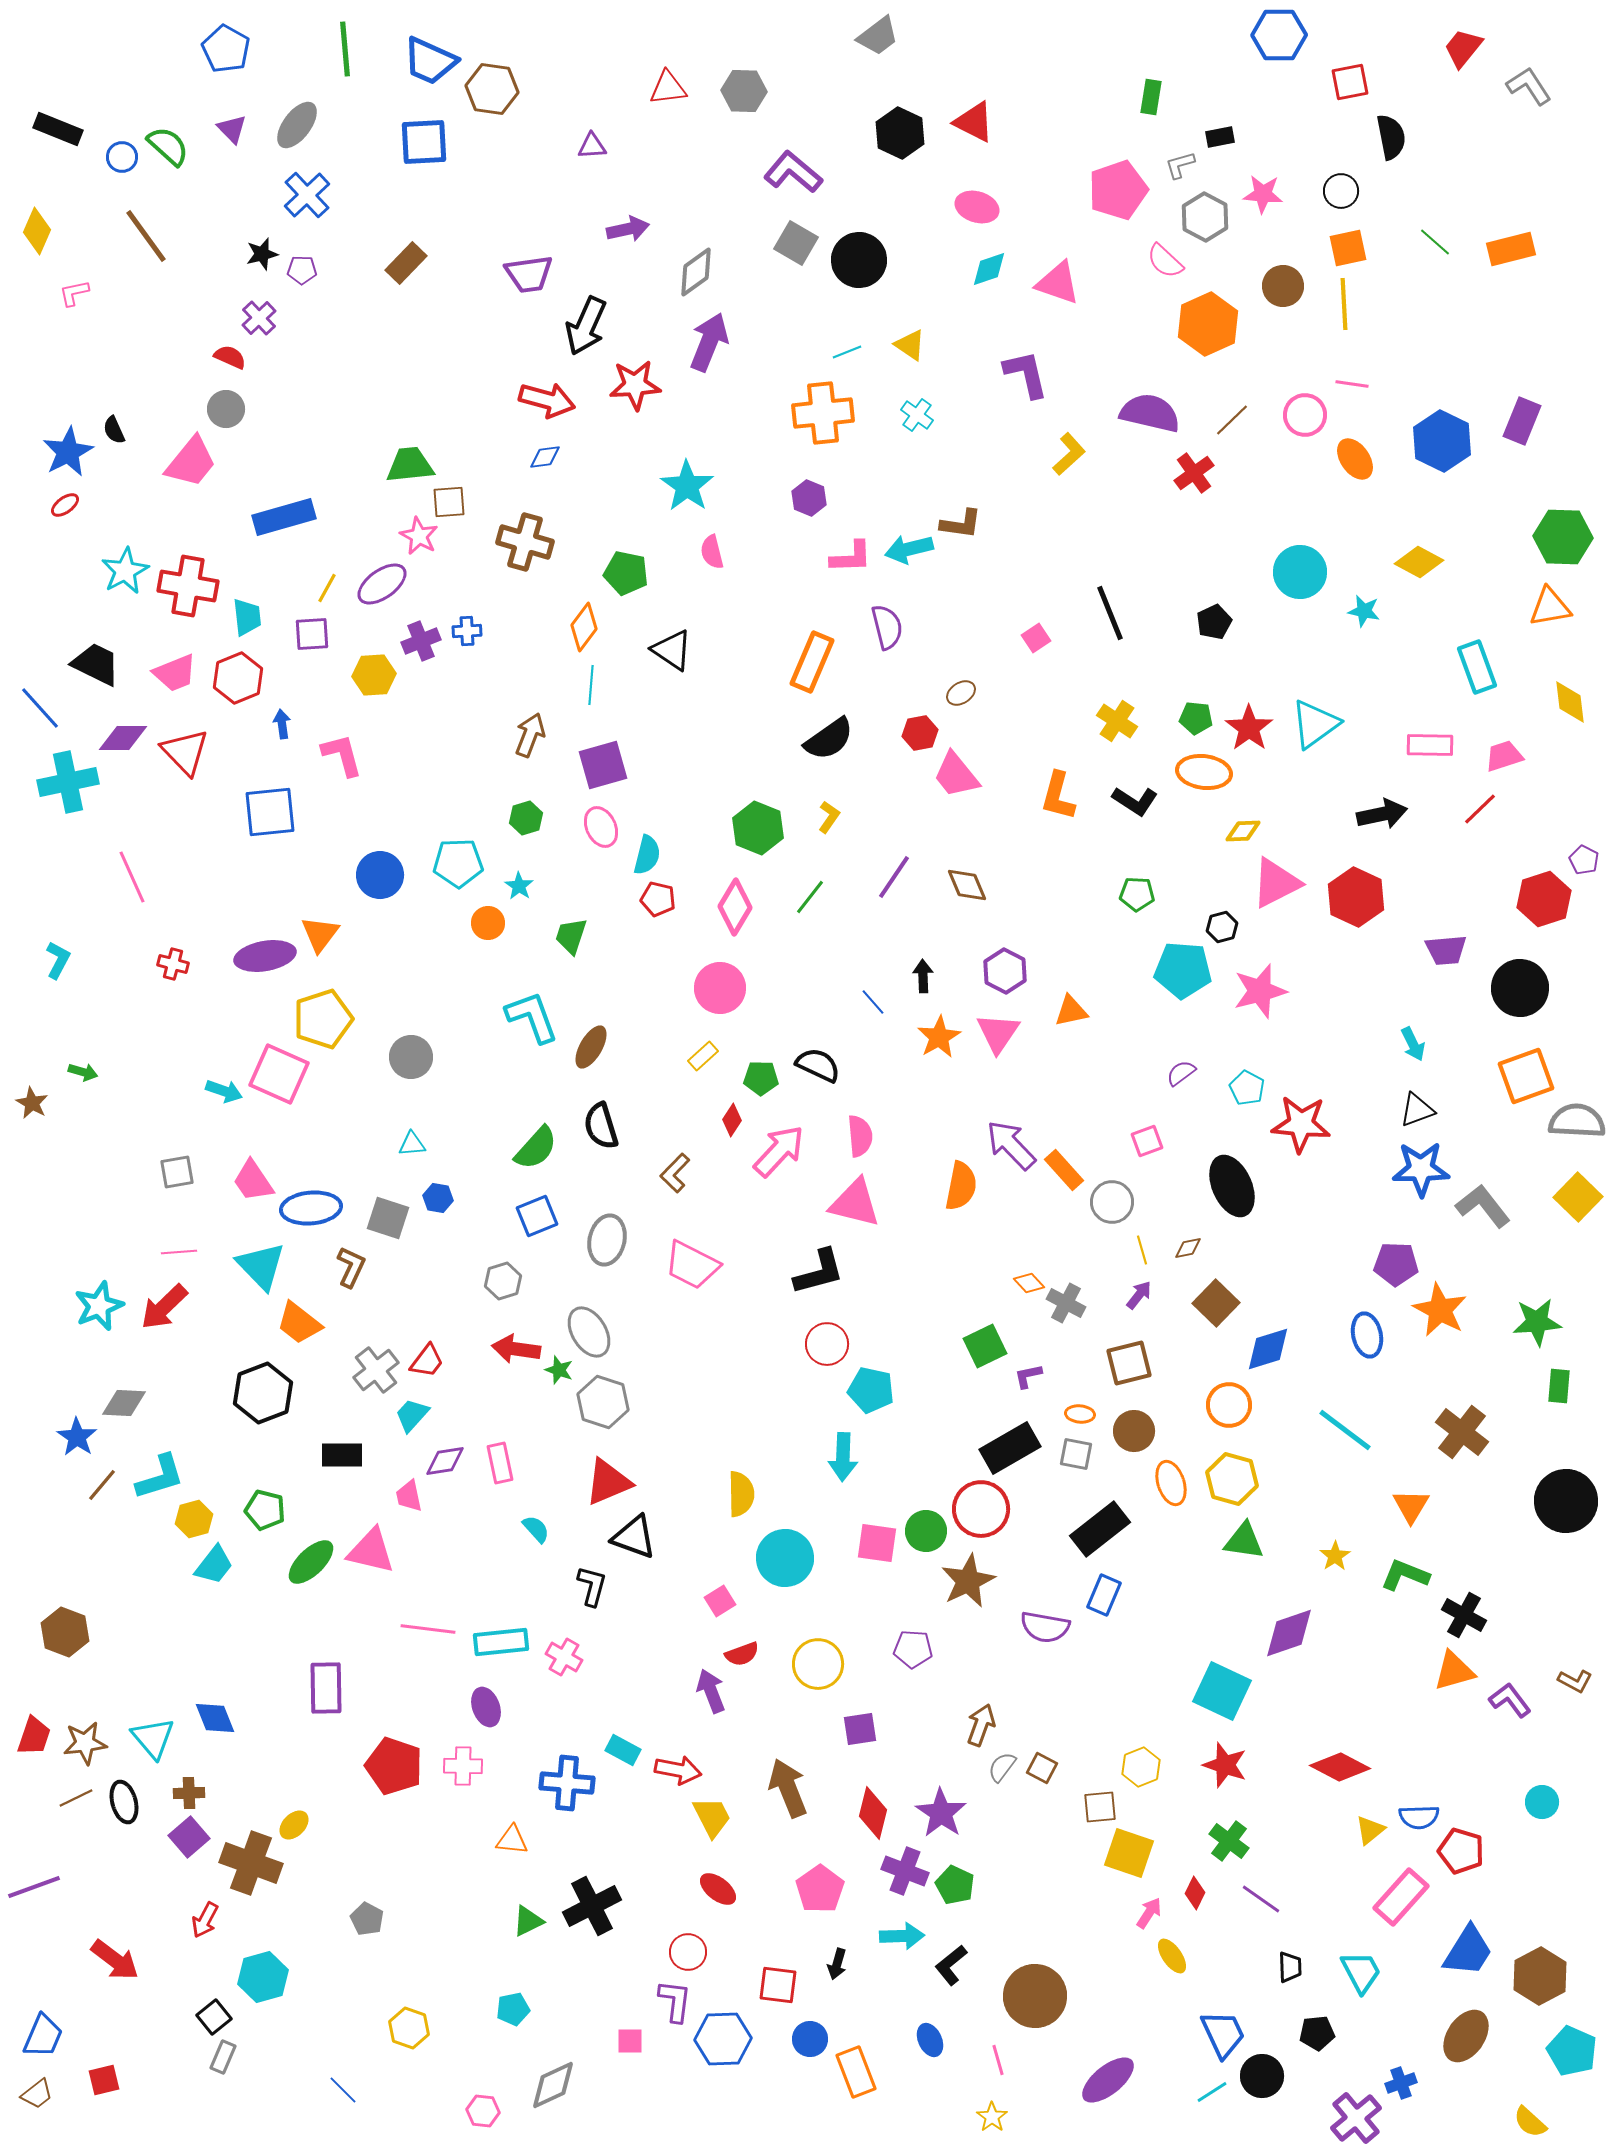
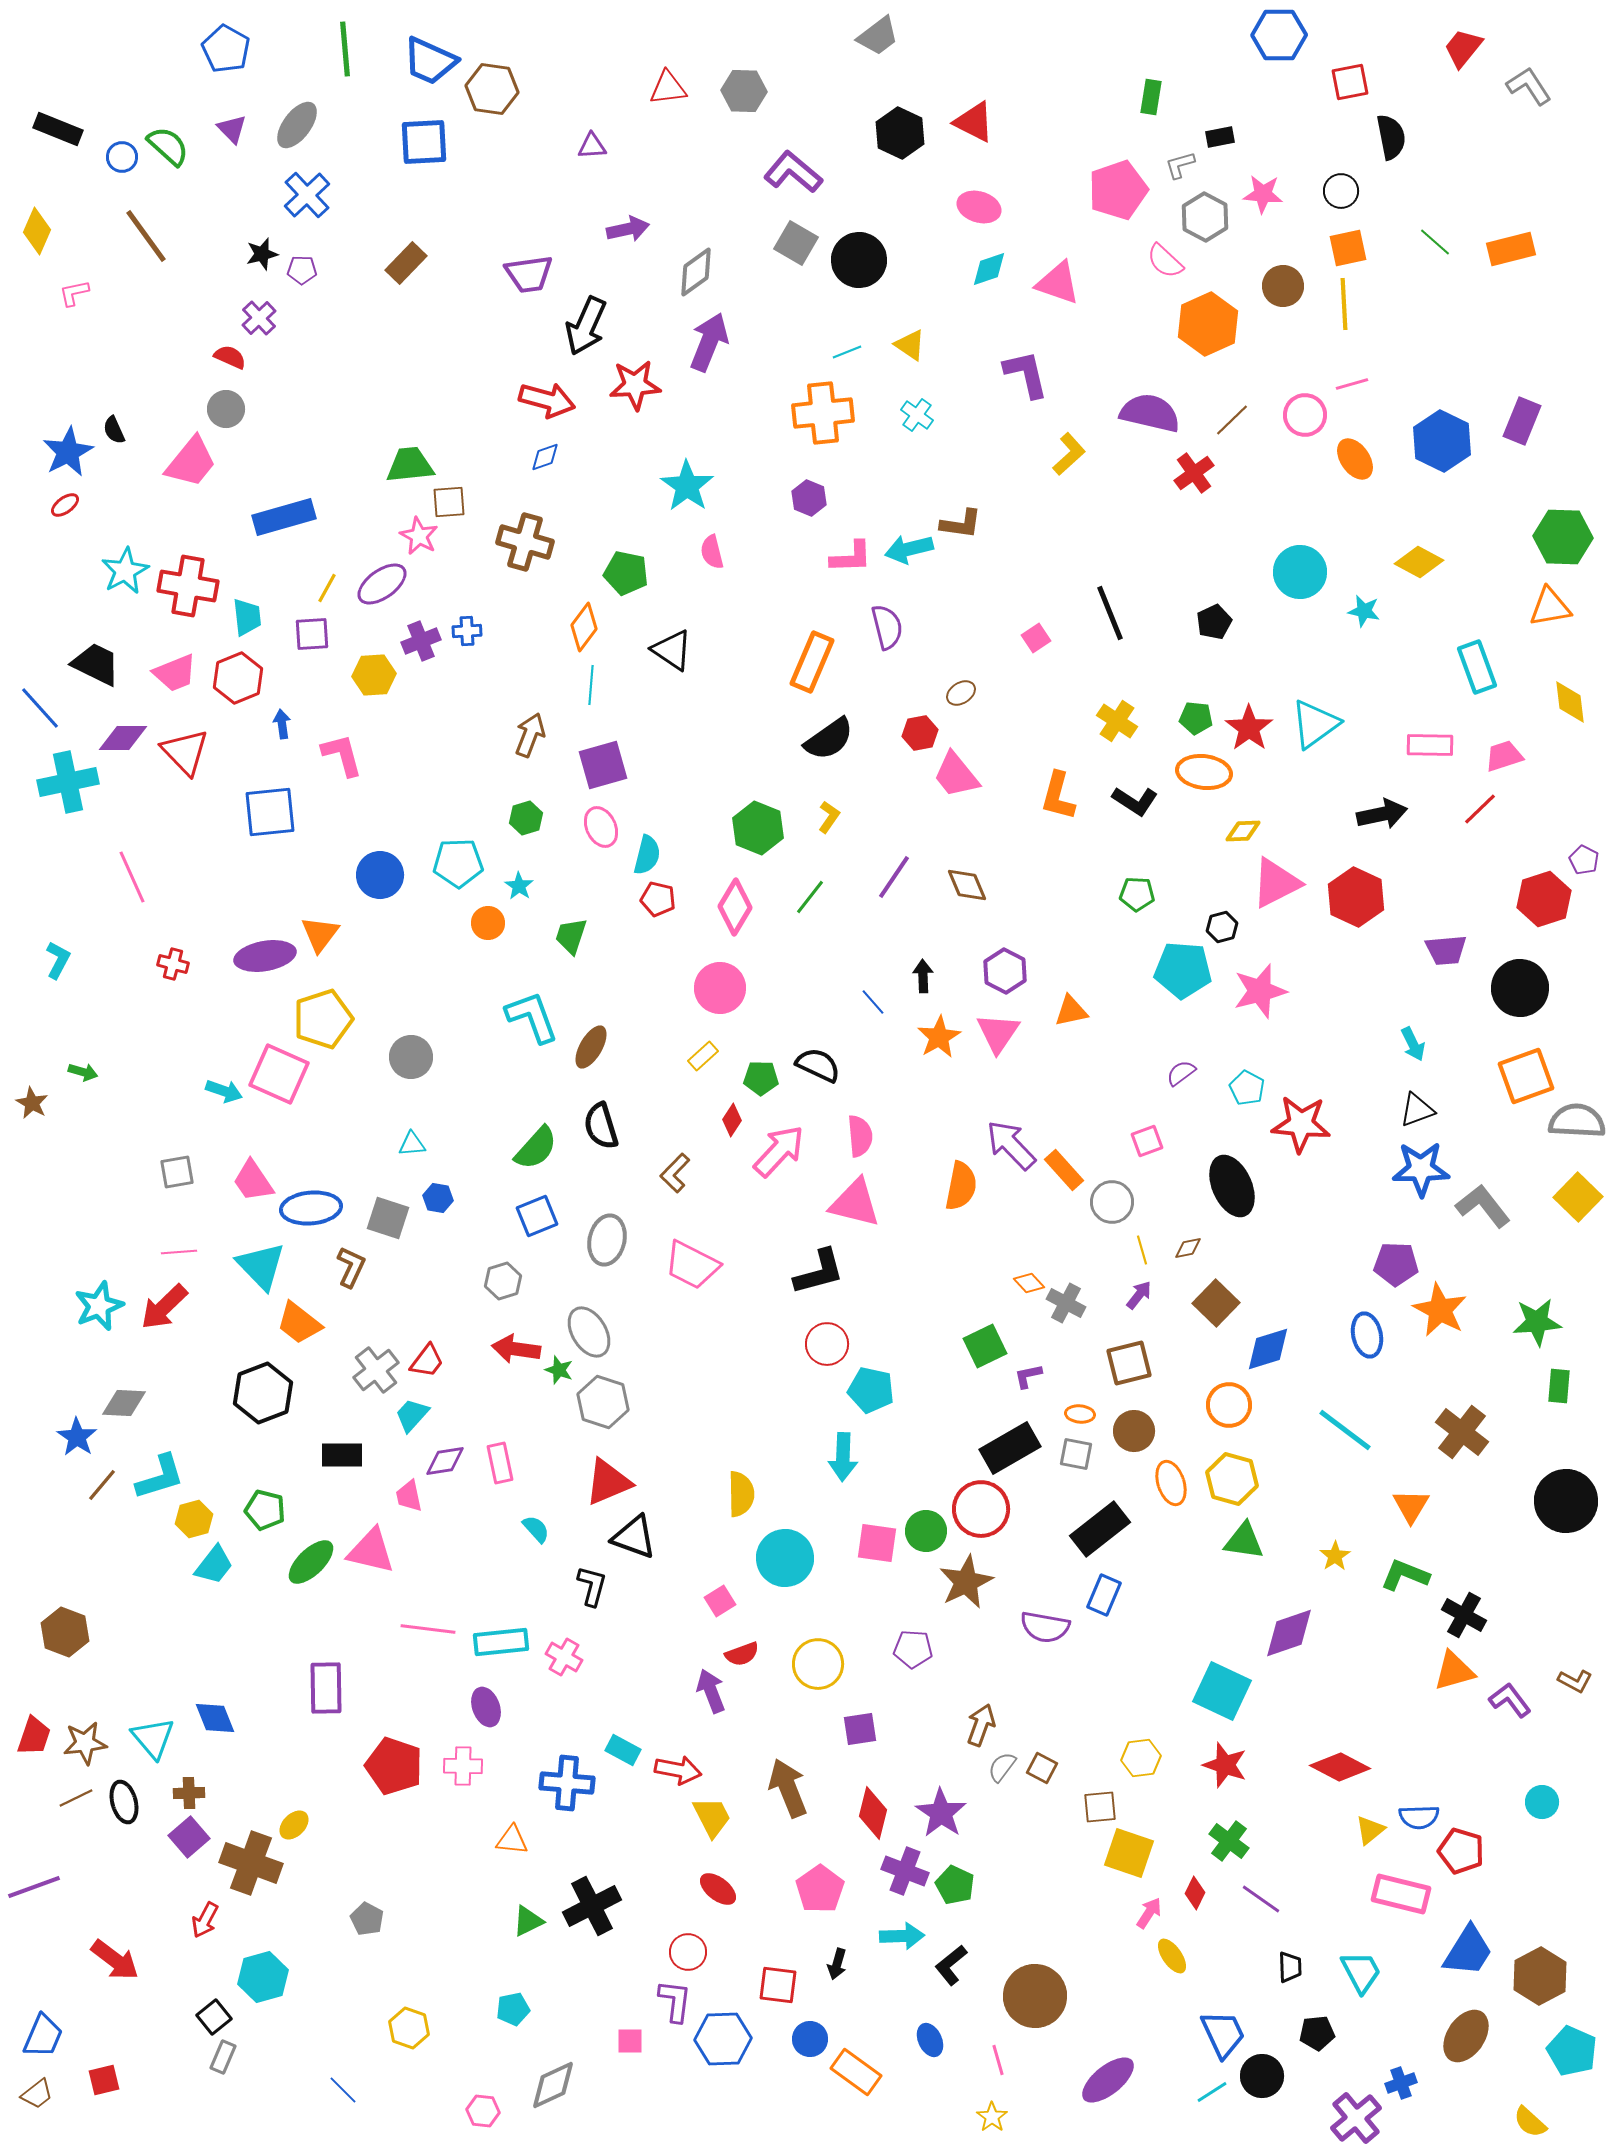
pink ellipse at (977, 207): moved 2 px right
pink line at (1352, 384): rotated 24 degrees counterclockwise
blue diamond at (545, 457): rotated 12 degrees counterclockwise
brown star at (968, 1581): moved 2 px left, 1 px down
yellow hexagon at (1141, 1767): moved 9 px up; rotated 15 degrees clockwise
pink rectangle at (1401, 1897): moved 3 px up; rotated 62 degrees clockwise
orange rectangle at (856, 2072): rotated 33 degrees counterclockwise
